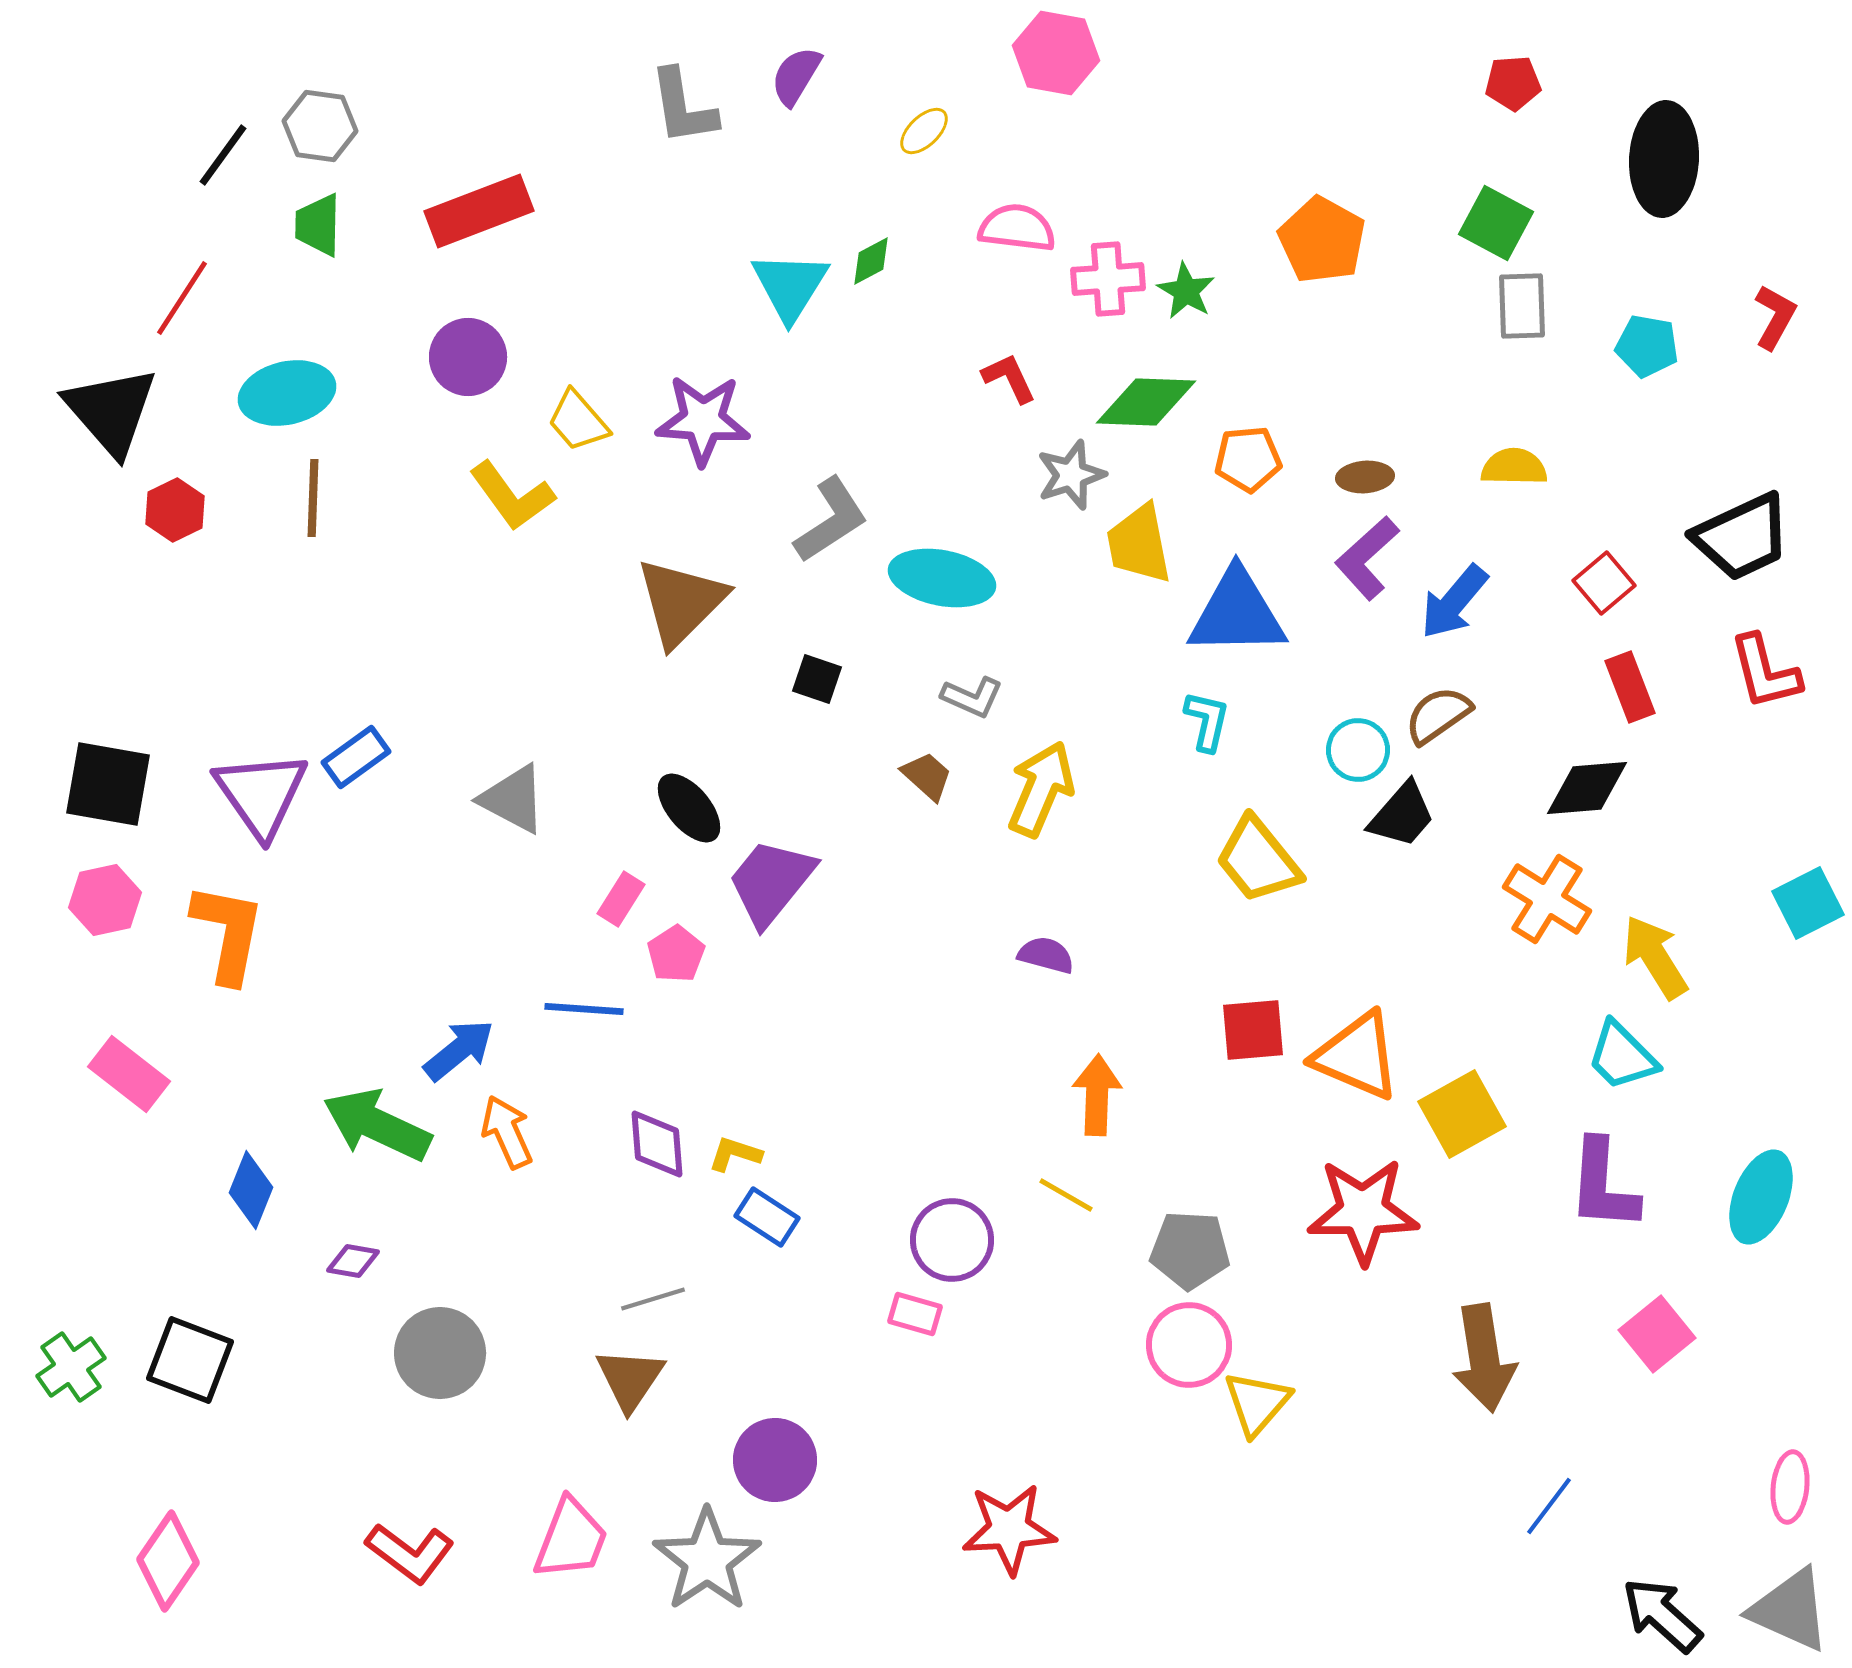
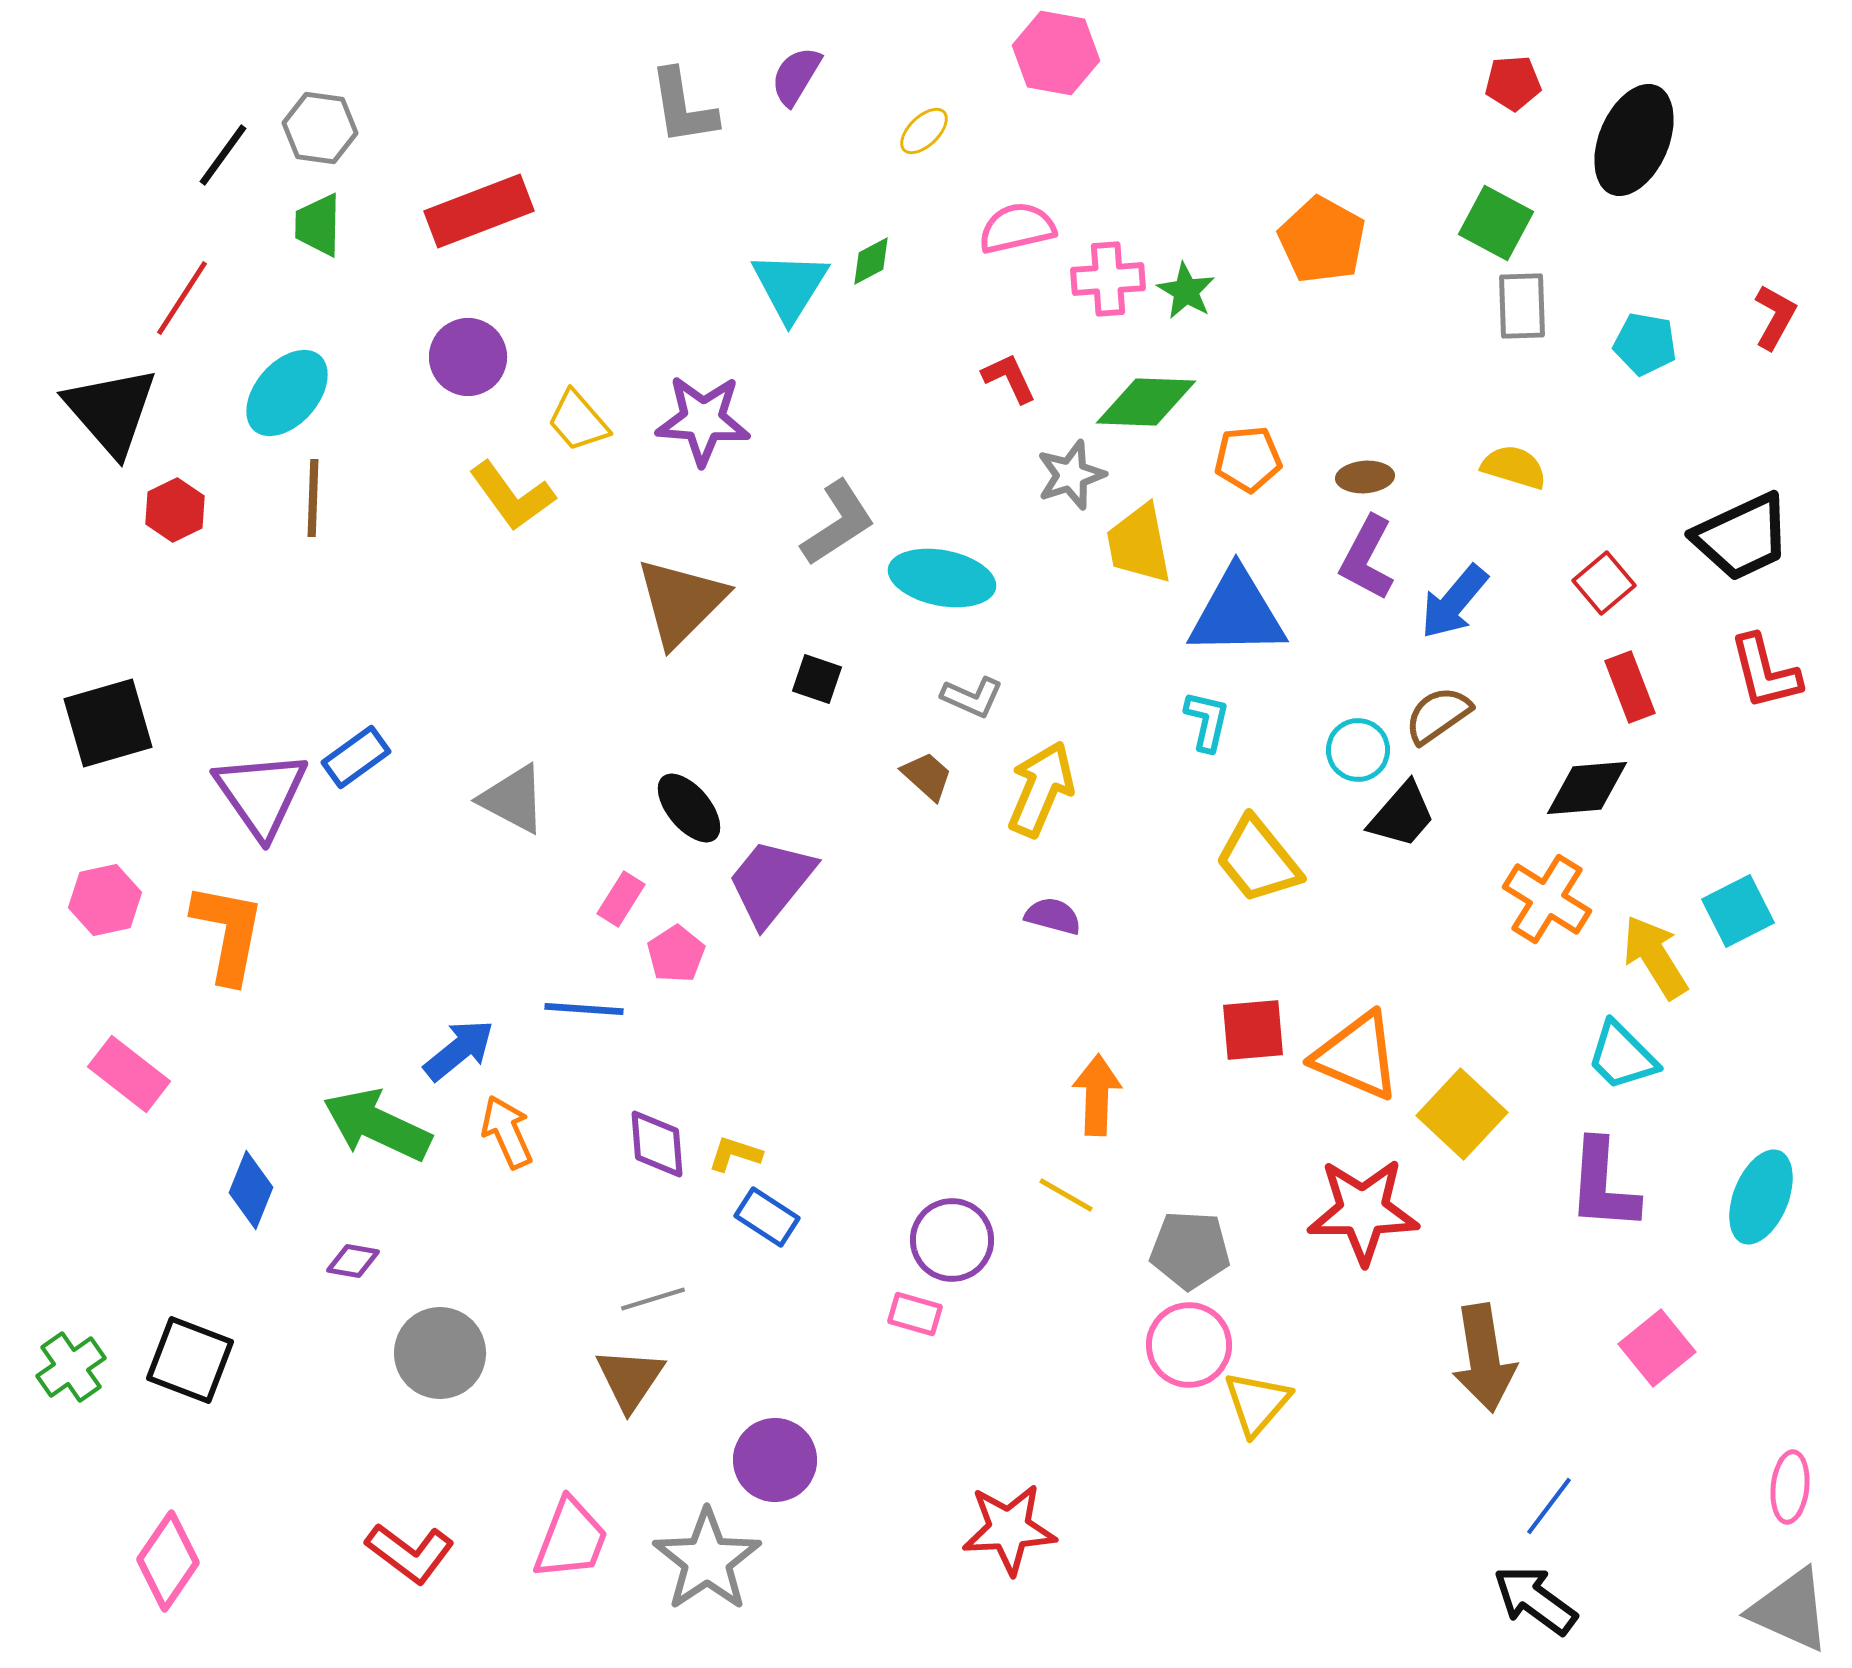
gray hexagon at (320, 126): moved 2 px down
black ellipse at (1664, 159): moved 30 px left, 19 px up; rotated 20 degrees clockwise
pink semicircle at (1017, 228): rotated 20 degrees counterclockwise
cyan pentagon at (1647, 346): moved 2 px left, 2 px up
cyan ellipse at (287, 393): rotated 36 degrees counterclockwise
yellow semicircle at (1514, 467): rotated 16 degrees clockwise
gray L-shape at (831, 520): moved 7 px right, 3 px down
purple L-shape at (1367, 558): rotated 20 degrees counterclockwise
black square at (108, 784): moved 61 px up; rotated 26 degrees counterclockwise
cyan square at (1808, 903): moved 70 px left, 8 px down
purple semicircle at (1046, 955): moved 7 px right, 39 px up
yellow square at (1462, 1114): rotated 18 degrees counterclockwise
pink square at (1657, 1334): moved 14 px down
black arrow at (1662, 1615): moved 127 px left, 15 px up; rotated 6 degrees counterclockwise
